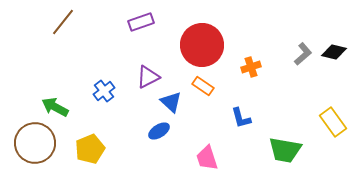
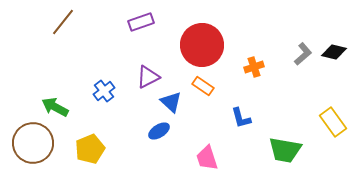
orange cross: moved 3 px right
brown circle: moved 2 px left
